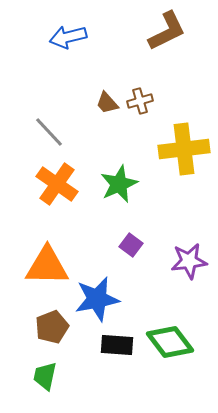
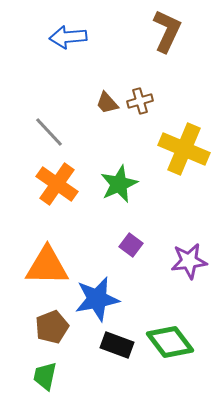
brown L-shape: rotated 39 degrees counterclockwise
blue arrow: rotated 9 degrees clockwise
yellow cross: rotated 30 degrees clockwise
black rectangle: rotated 16 degrees clockwise
